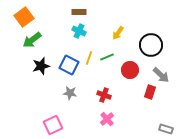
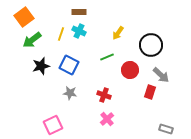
yellow line: moved 28 px left, 24 px up
